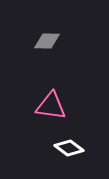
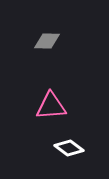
pink triangle: rotated 12 degrees counterclockwise
